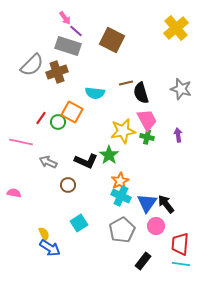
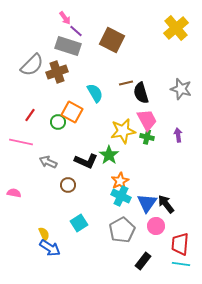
cyan semicircle: rotated 126 degrees counterclockwise
red line: moved 11 px left, 3 px up
